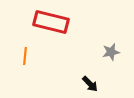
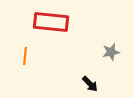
red rectangle: rotated 8 degrees counterclockwise
